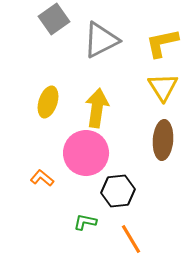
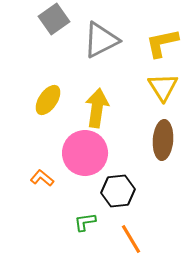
yellow ellipse: moved 2 px up; rotated 16 degrees clockwise
pink circle: moved 1 px left
green L-shape: rotated 20 degrees counterclockwise
